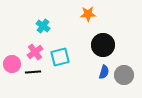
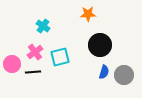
black circle: moved 3 px left
